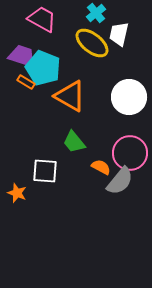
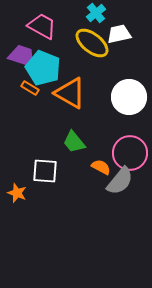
pink trapezoid: moved 7 px down
white trapezoid: rotated 65 degrees clockwise
orange rectangle: moved 4 px right, 6 px down
orange triangle: moved 3 px up
